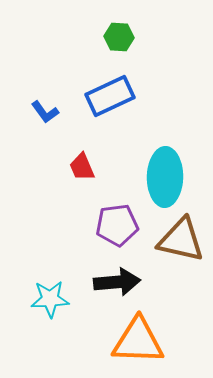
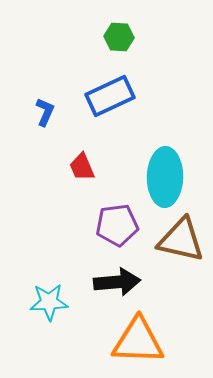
blue L-shape: rotated 120 degrees counterclockwise
cyan star: moved 1 px left, 3 px down
